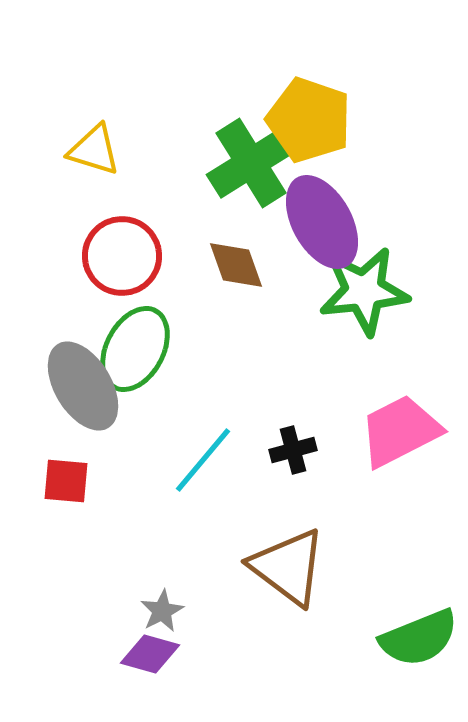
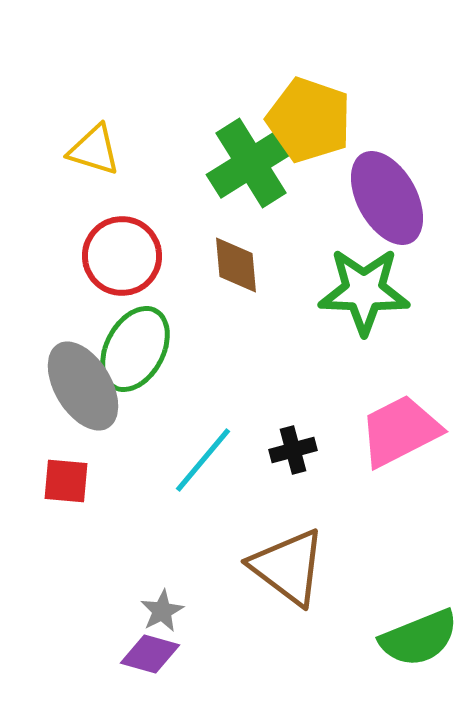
purple ellipse: moved 65 px right, 24 px up
brown diamond: rotated 14 degrees clockwise
green star: rotated 8 degrees clockwise
